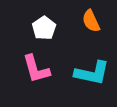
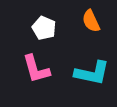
white pentagon: rotated 15 degrees counterclockwise
